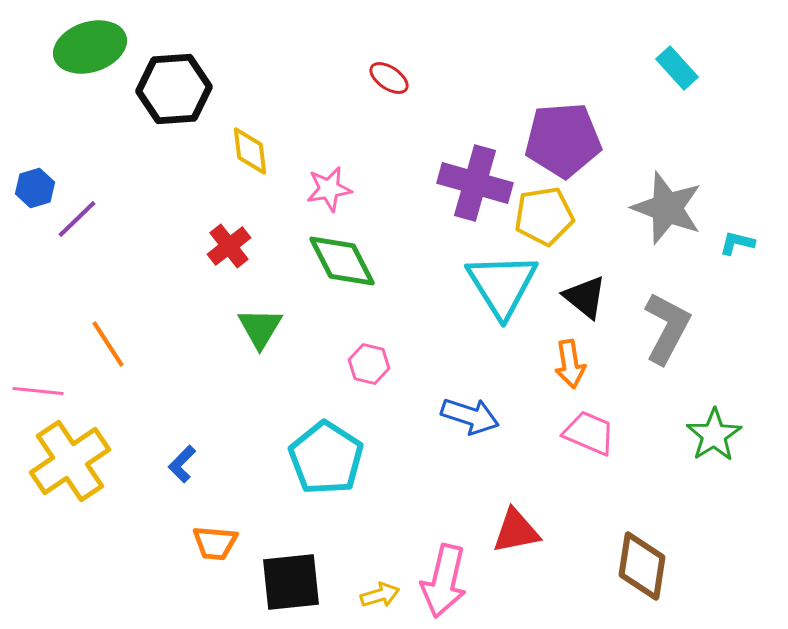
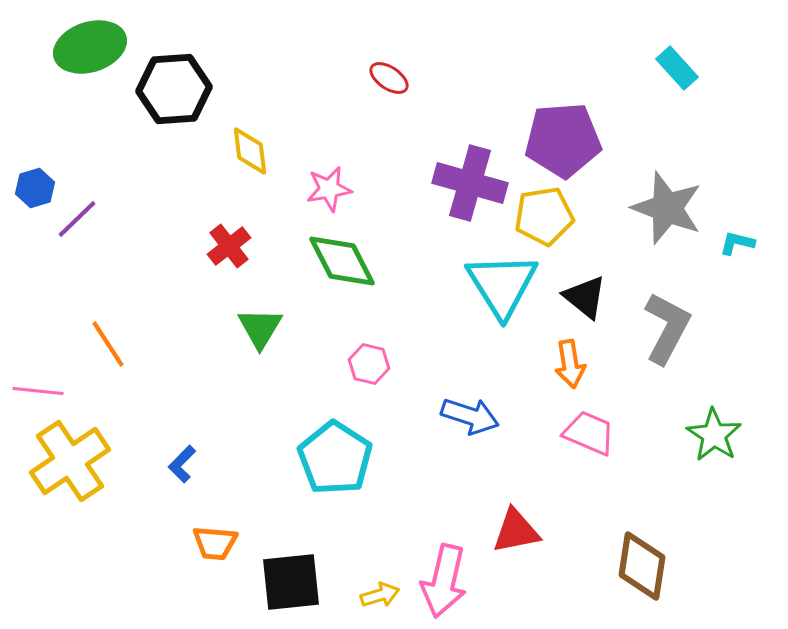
purple cross: moved 5 px left
green star: rotated 6 degrees counterclockwise
cyan pentagon: moved 9 px right
